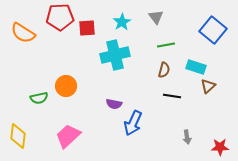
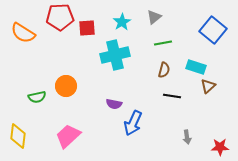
gray triangle: moved 2 px left; rotated 28 degrees clockwise
green line: moved 3 px left, 2 px up
green semicircle: moved 2 px left, 1 px up
